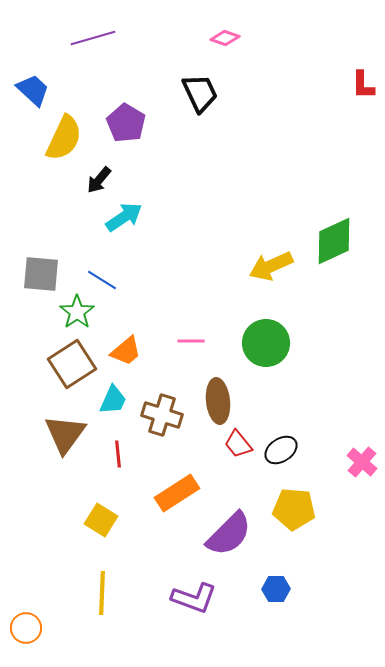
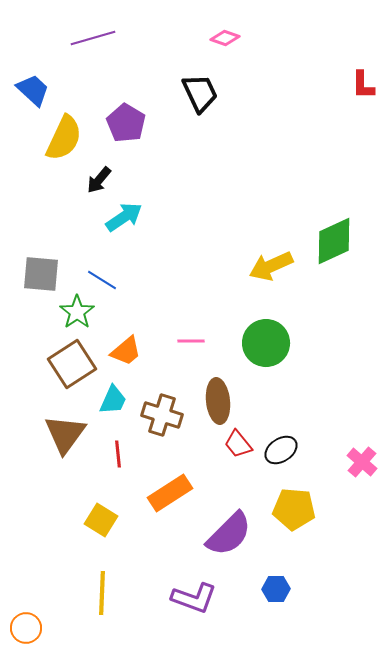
orange rectangle: moved 7 px left
